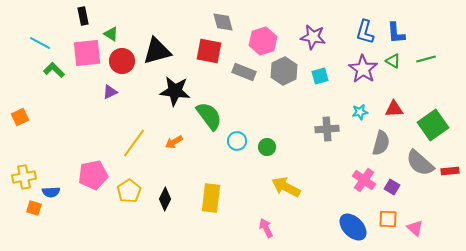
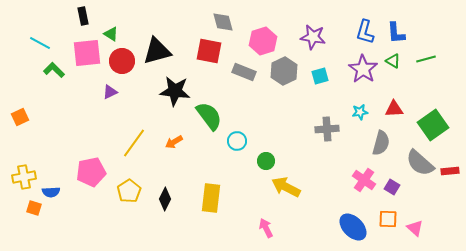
green circle at (267, 147): moved 1 px left, 14 px down
pink pentagon at (93, 175): moved 2 px left, 3 px up
